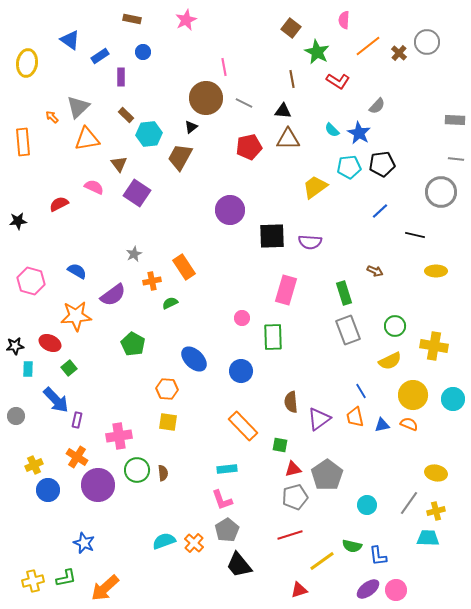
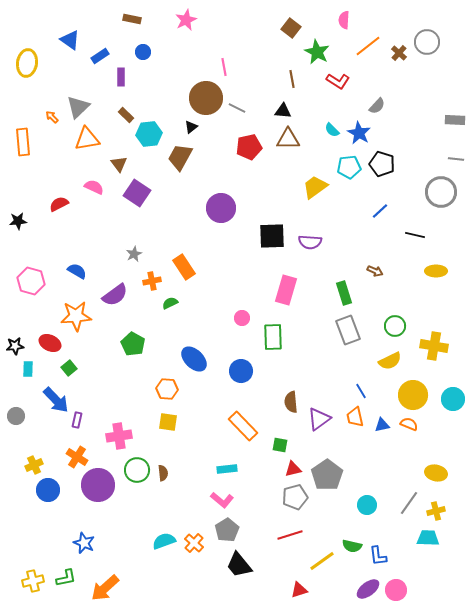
gray line at (244, 103): moved 7 px left, 5 px down
black pentagon at (382, 164): rotated 25 degrees clockwise
purple circle at (230, 210): moved 9 px left, 2 px up
purple semicircle at (113, 295): moved 2 px right
pink L-shape at (222, 500): rotated 30 degrees counterclockwise
